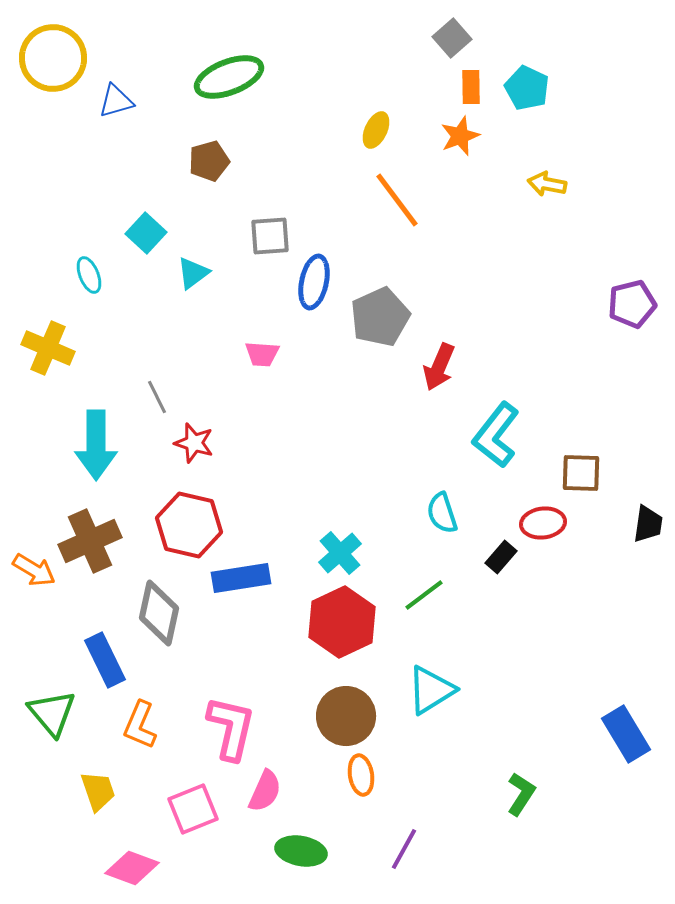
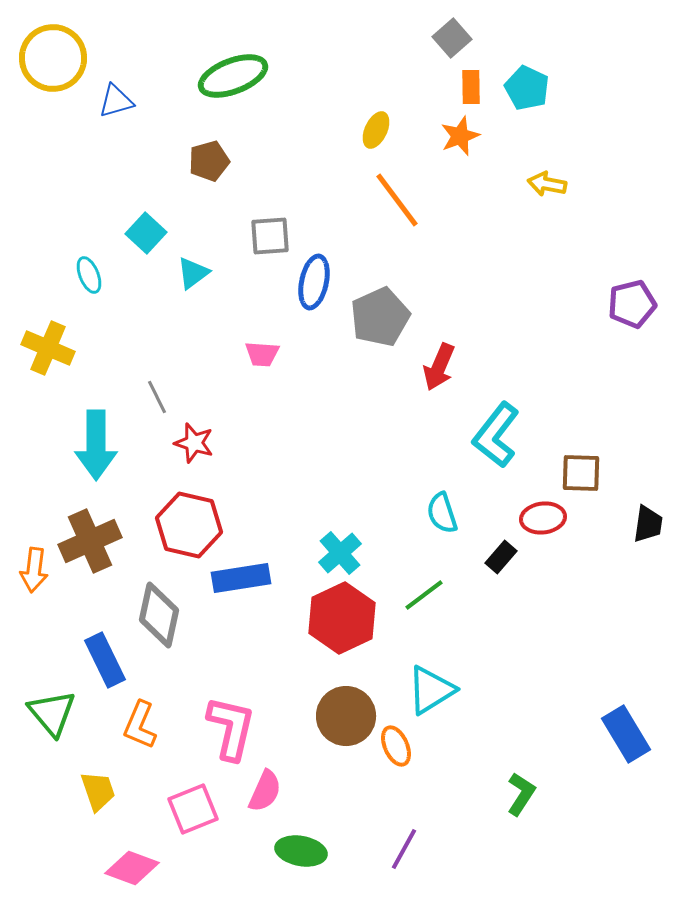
green ellipse at (229, 77): moved 4 px right, 1 px up
red ellipse at (543, 523): moved 5 px up
orange arrow at (34, 570): rotated 66 degrees clockwise
gray diamond at (159, 613): moved 2 px down
red hexagon at (342, 622): moved 4 px up
orange ellipse at (361, 775): moved 35 px right, 29 px up; rotated 15 degrees counterclockwise
